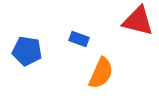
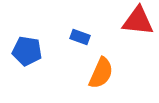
red triangle: rotated 8 degrees counterclockwise
blue rectangle: moved 1 px right, 2 px up
